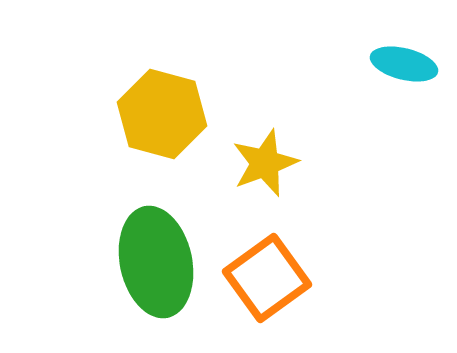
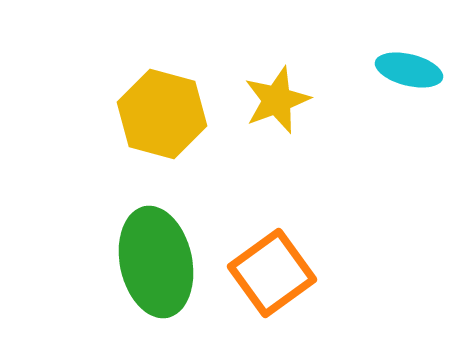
cyan ellipse: moved 5 px right, 6 px down
yellow star: moved 12 px right, 63 px up
orange square: moved 5 px right, 5 px up
